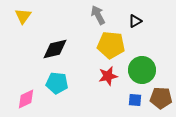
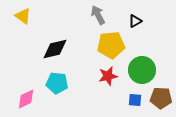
yellow triangle: rotated 30 degrees counterclockwise
yellow pentagon: rotated 12 degrees counterclockwise
